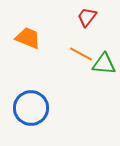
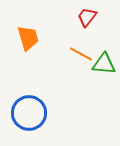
orange trapezoid: rotated 52 degrees clockwise
blue circle: moved 2 px left, 5 px down
